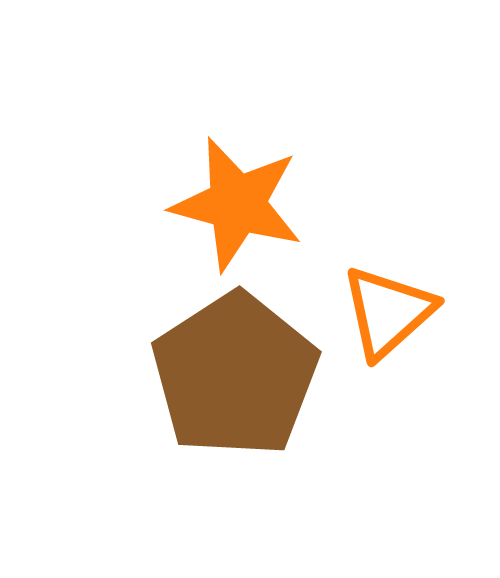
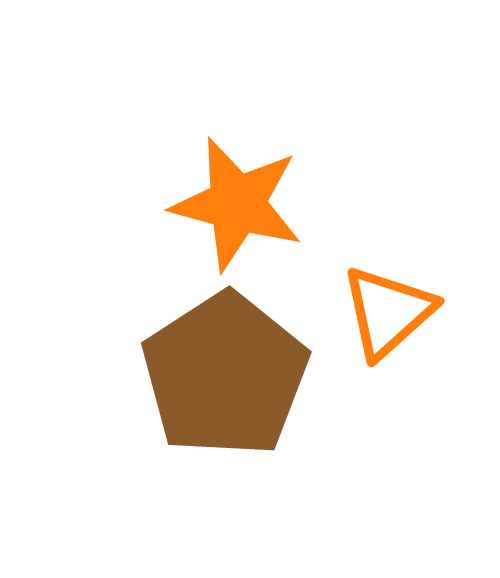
brown pentagon: moved 10 px left
